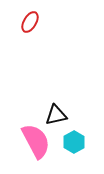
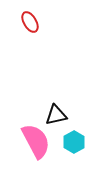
red ellipse: rotated 60 degrees counterclockwise
